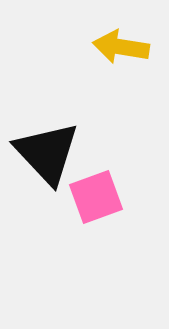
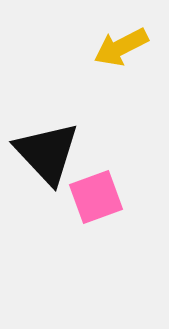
yellow arrow: rotated 36 degrees counterclockwise
